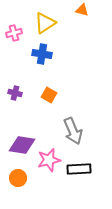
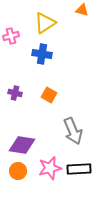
pink cross: moved 3 px left, 3 px down
pink star: moved 1 px right, 8 px down
orange circle: moved 7 px up
